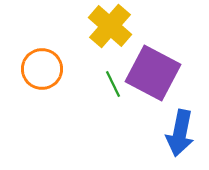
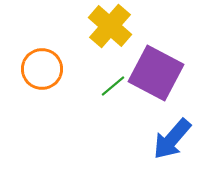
purple square: moved 3 px right
green line: moved 2 px down; rotated 76 degrees clockwise
blue arrow: moved 8 px left, 6 px down; rotated 30 degrees clockwise
